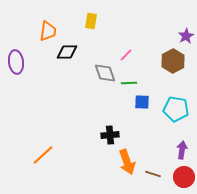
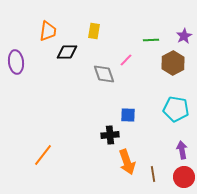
yellow rectangle: moved 3 px right, 10 px down
purple star: moved 2 px left
pink line: moved 5 px down
brown hexagon: moved 2 px down
gray diamond: moved 1 px left, 1 px down
green line: moved 22 px right, 43 px up
blue square: moved 14 px left, 13 px down
purple arrow: rotated 18 degrees counterclockwise
orange line: rotated 10 degrees counterclockwise
brown line: rotated 63 degrees clockwise
